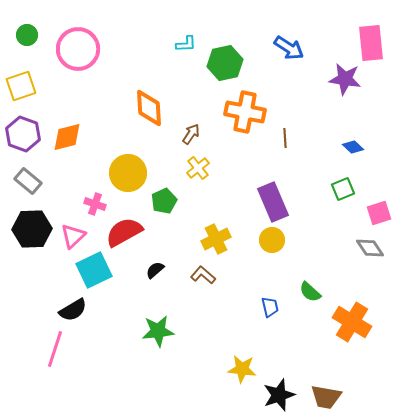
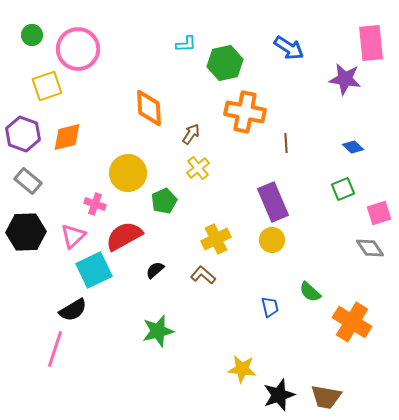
green circle at (27, 35): moved 5 px right
yellow square at (21, 86): moved 26 px right
brown line at (285, 138): moved 1 px right, 5 px down
black hexagon at (32, 229): moved 6 px left, 3 px down
red semicircle at (124, 232): moved 4 px down
green star at (158, 331): rotated 8 degrees counterclockwise
